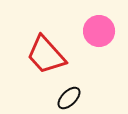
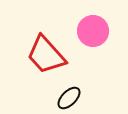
pink circle: moved 6 px left
